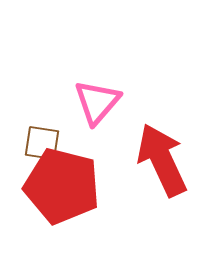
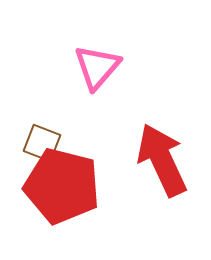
pink triangle: moved 35 px up
brown square: rotated 12 degrees clockwise
